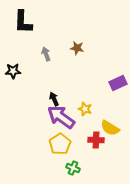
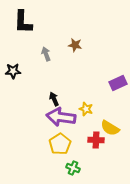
brown star: moved 2 px left, 3 px up
yellow star: moved 1 px right
purple arrow: rotated 28 degrees counterclockwise
